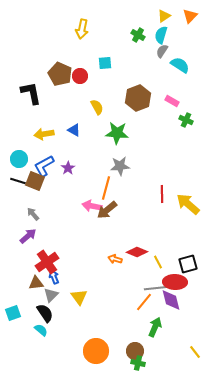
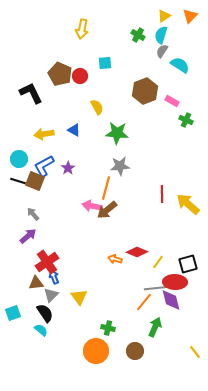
black L-shape at (31, 93): rotated 15 degrees counterclockwise
brown hexagon at (138, 98): moved 7 px right, 7 px up
yellow line at (158, 262): rotated 64 degrees clockwise
green cross at (138, 363): moved 30 px left, 35 px up
